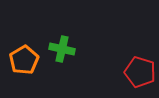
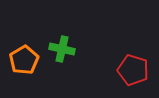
red pentagon: moved 7 px left, 2 px up
